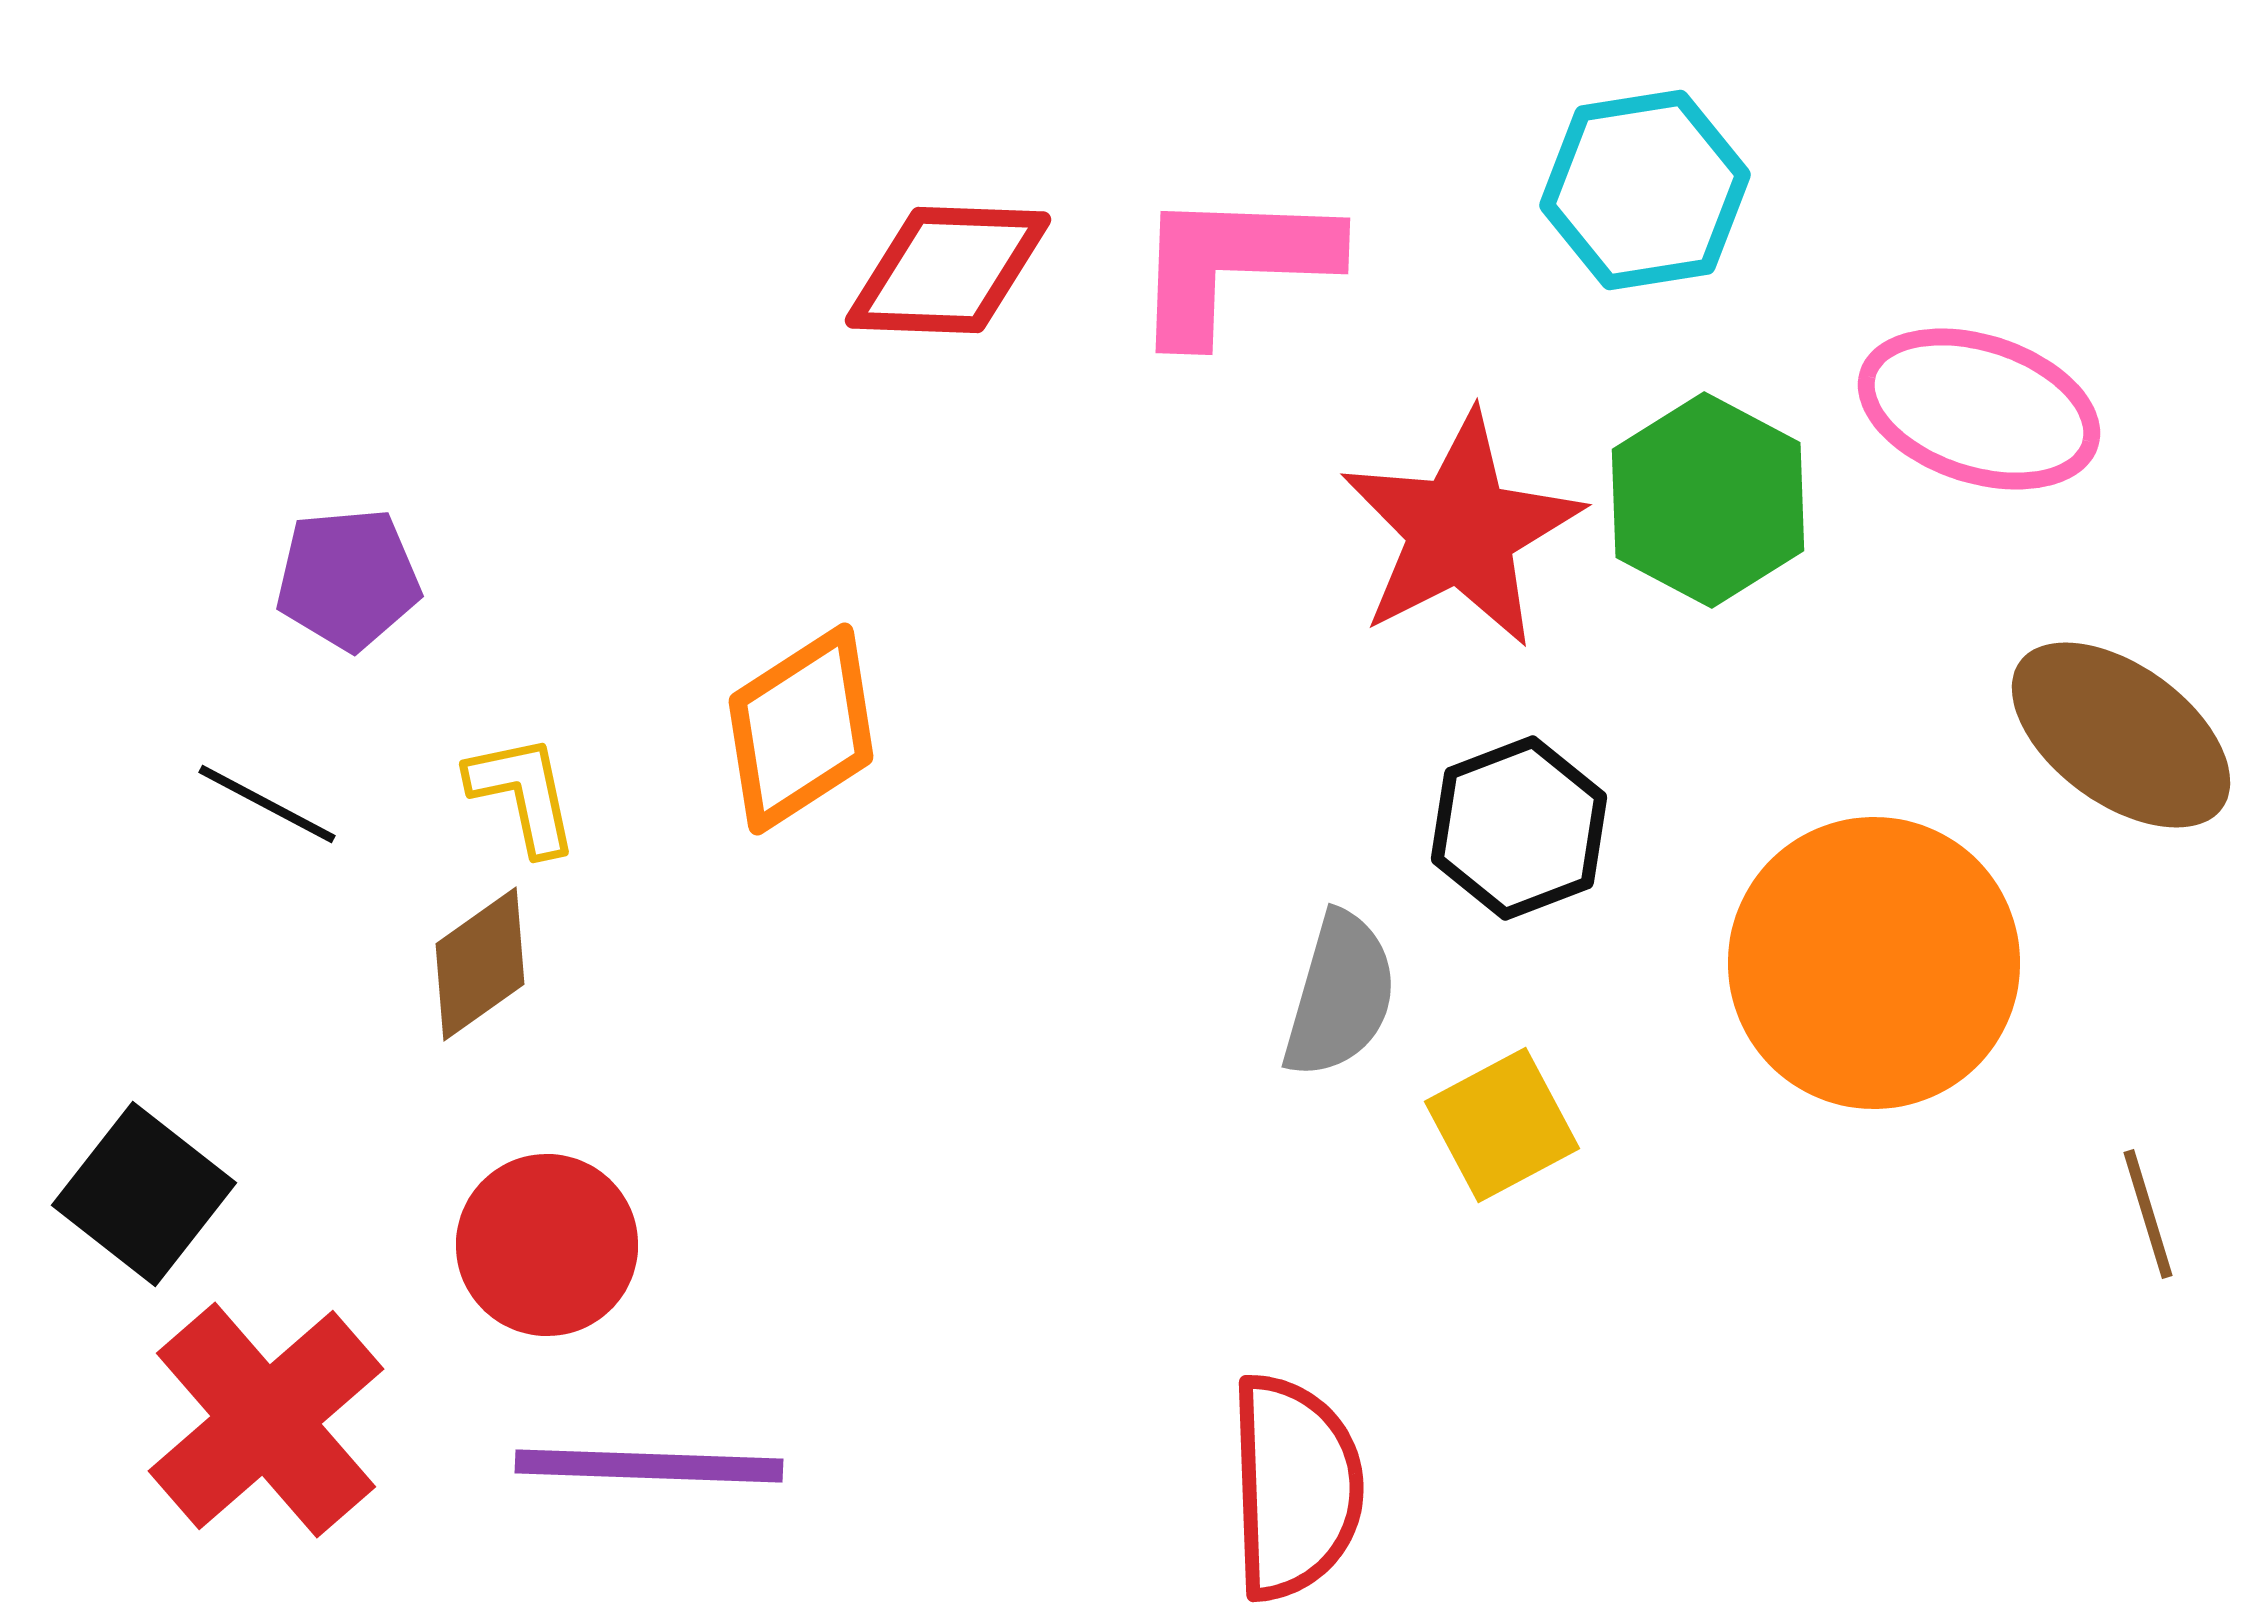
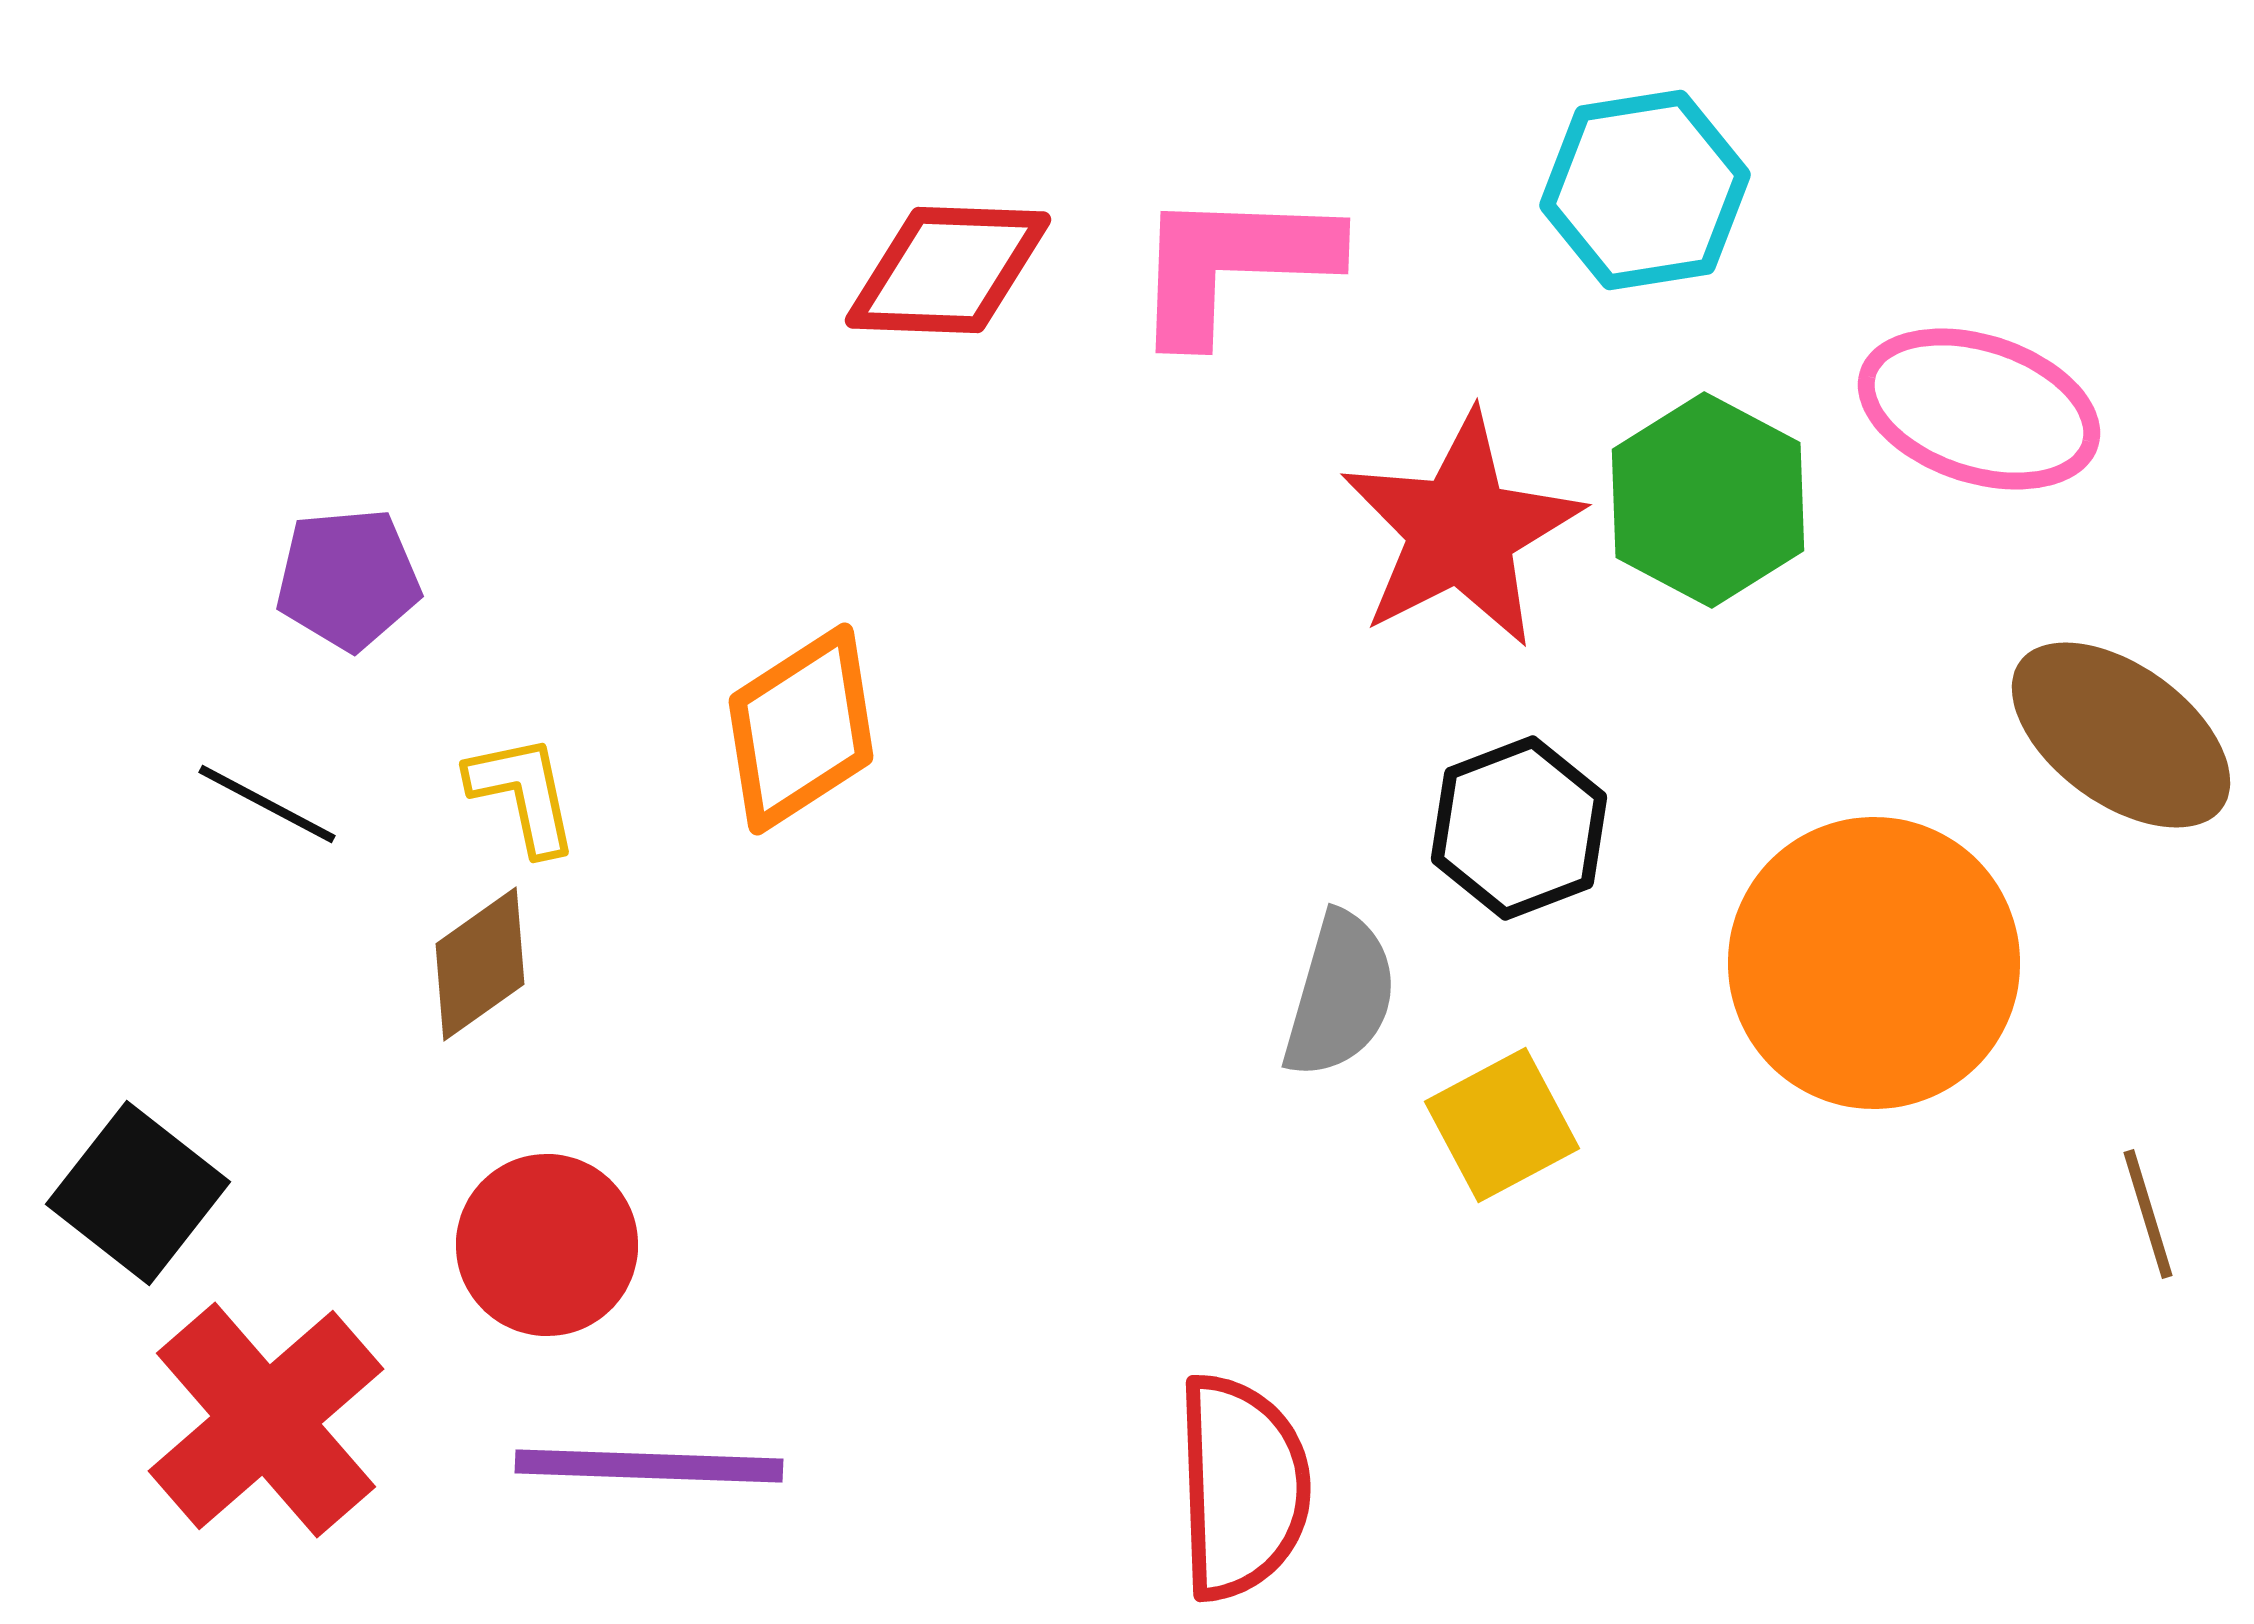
black square: moved 6 px left, 1 px up
red semicircle: moved 53 px left
